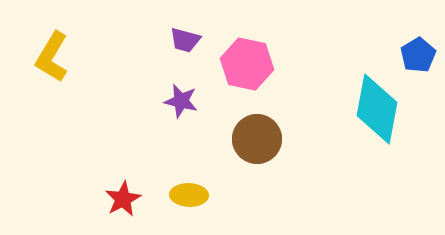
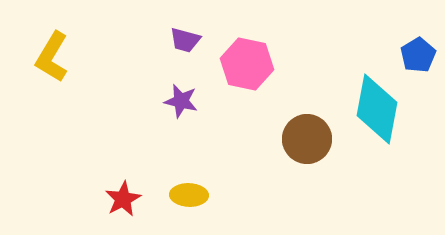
brown circle: moved 50 px right
